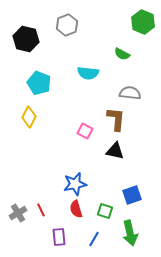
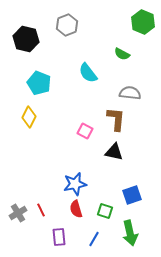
cyan semicircle: rotated 45 degrees clockwise
black triangle: moved 1 px left, 1 px down
